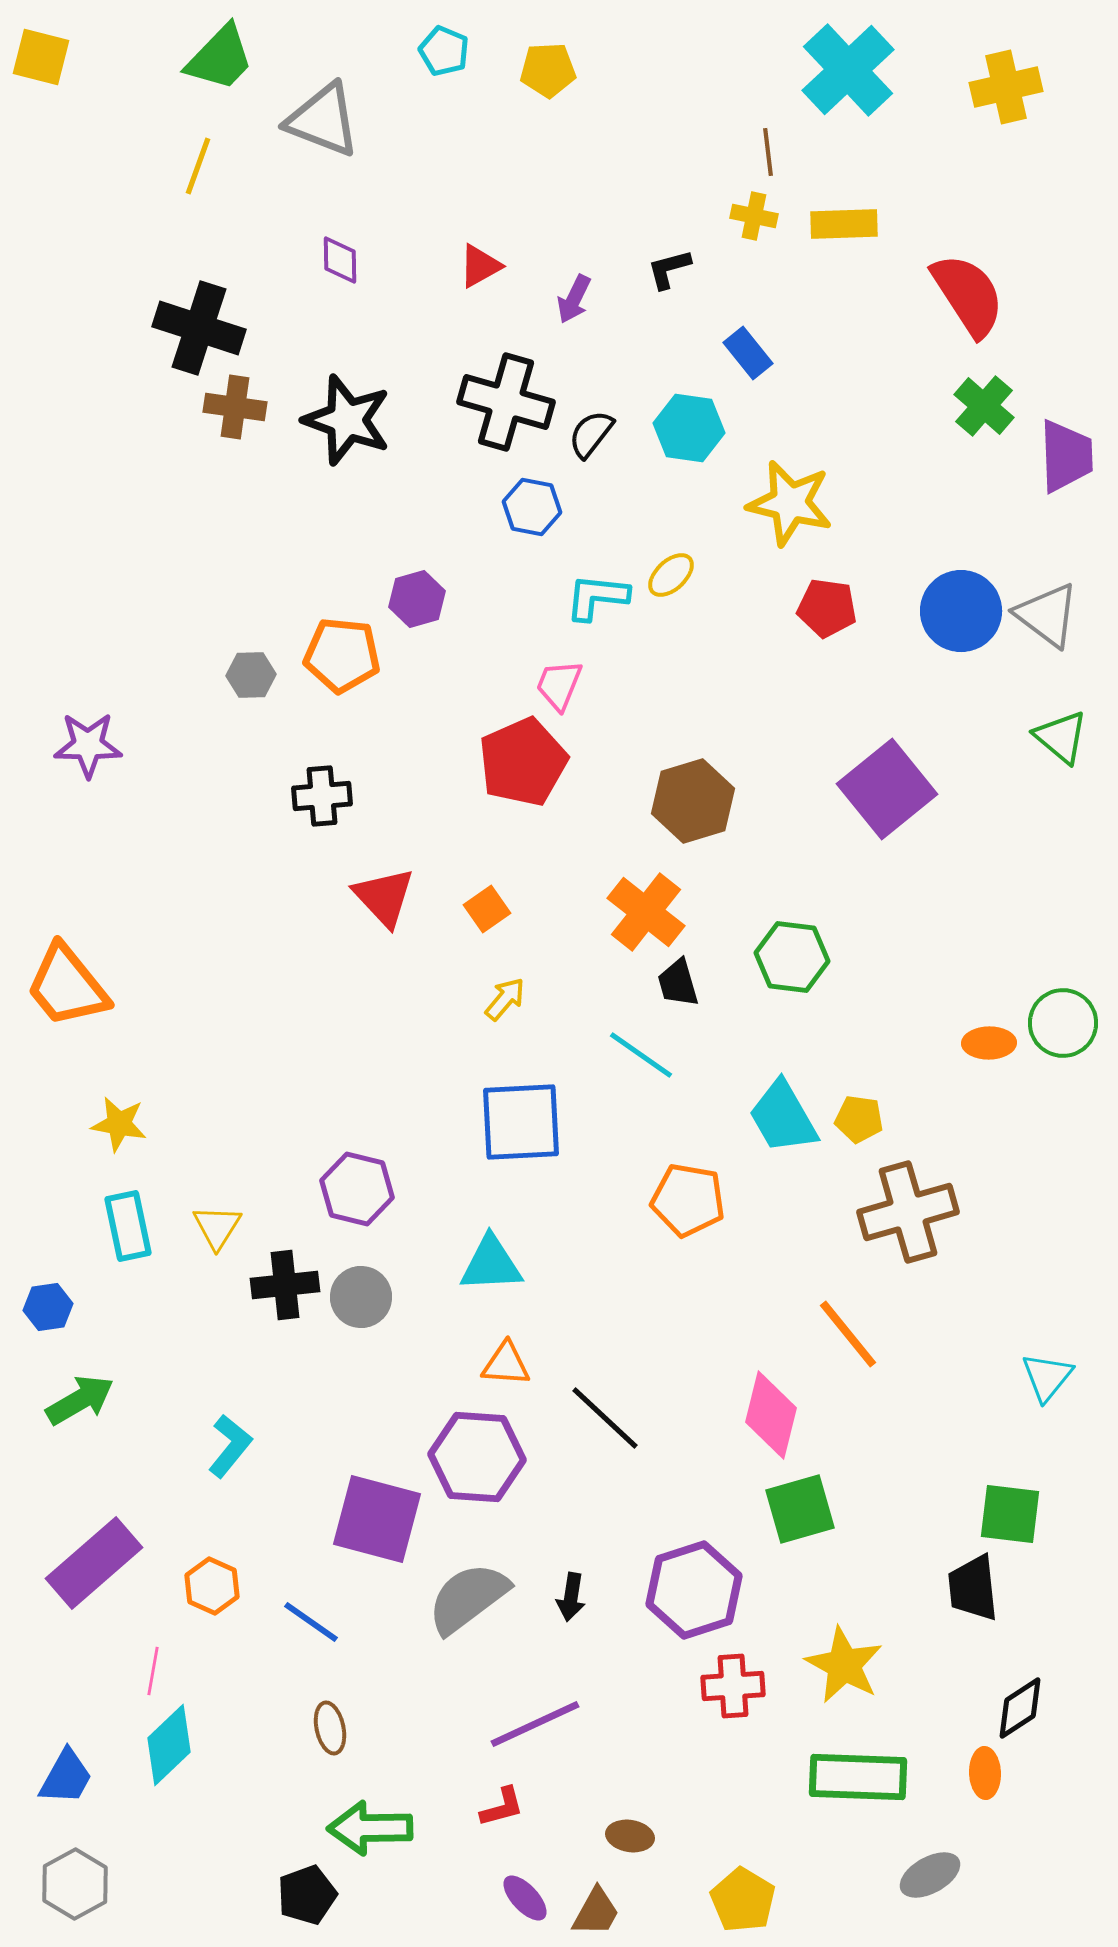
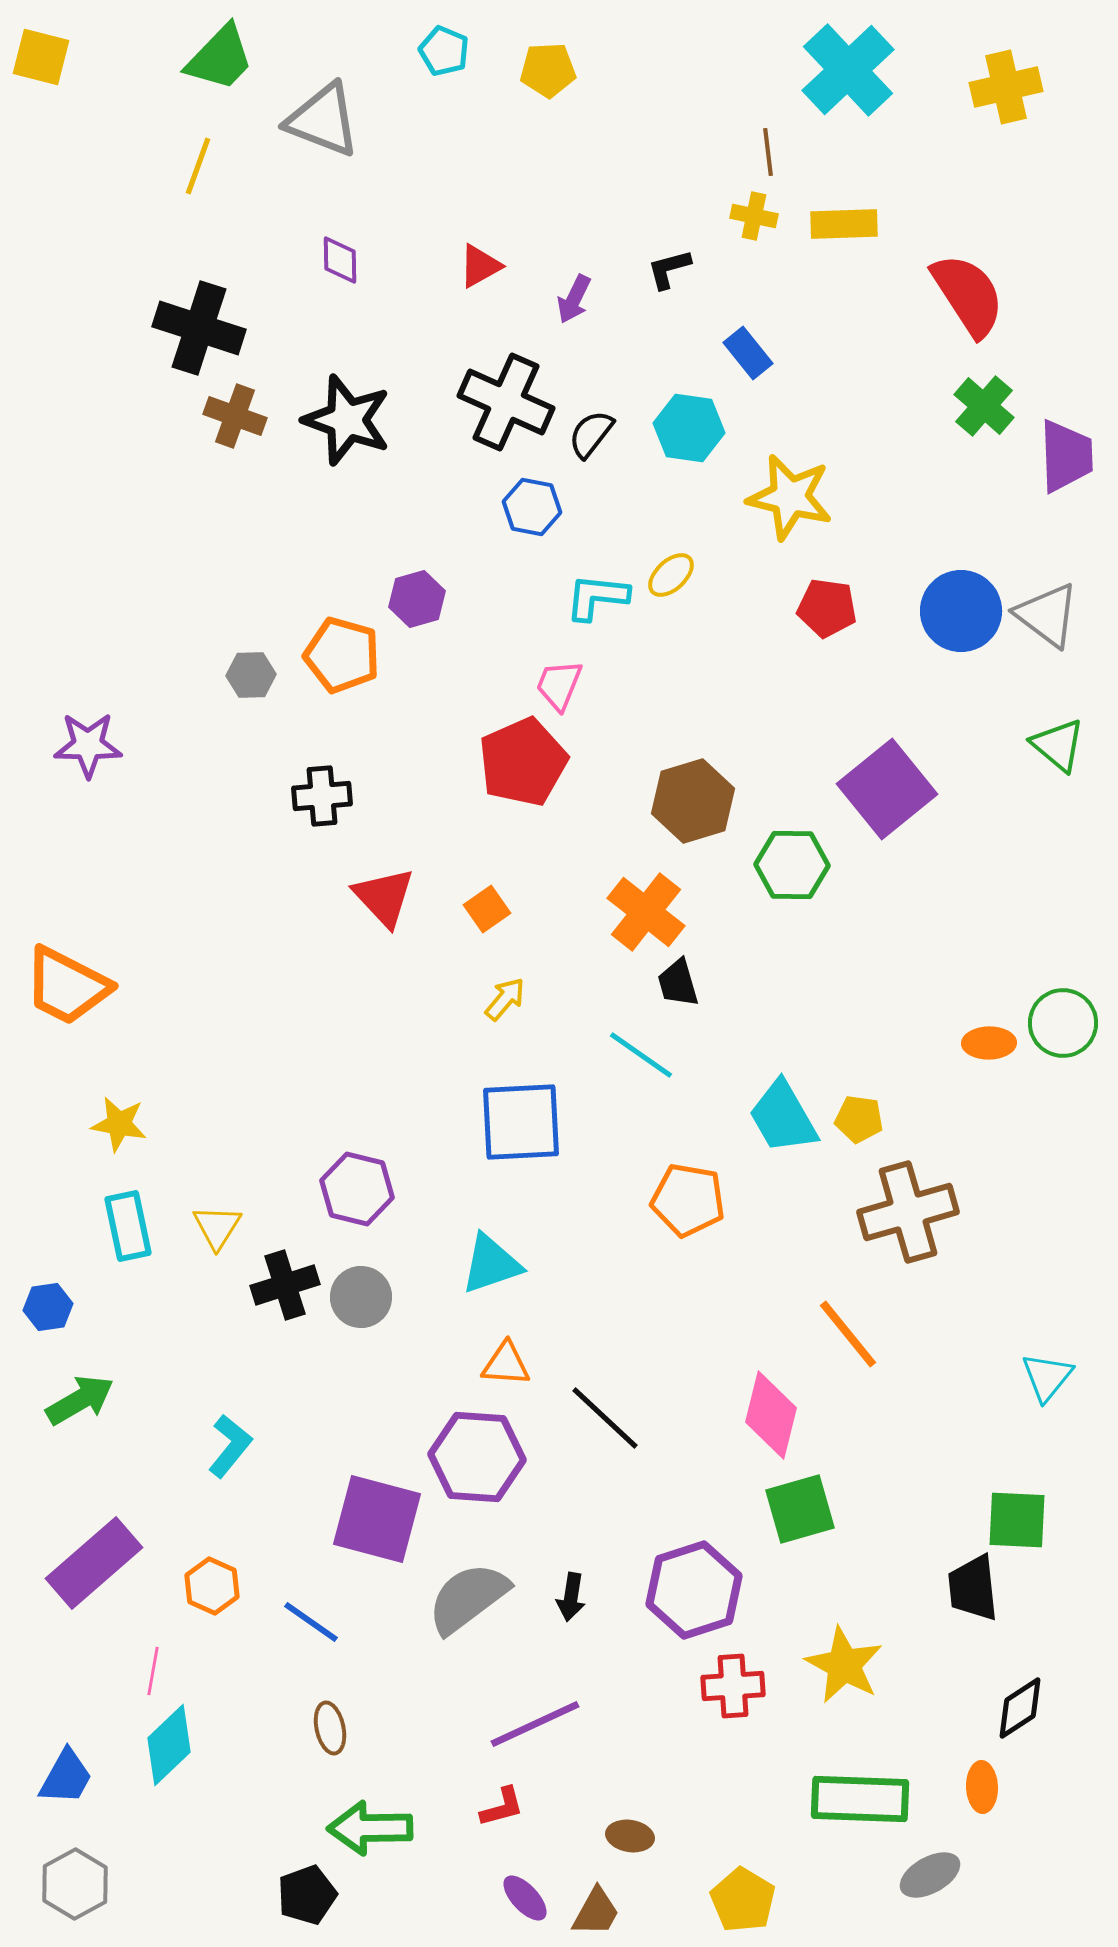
black cross at (506, 402): rotated 8 degrees clockwise
brown cross at (235, 407): moved 9 px down; rotated 12 degrees clockwise
yellow star at (790, 503): moved 6 px up
orange pentagon at (342, 655): rotated 10 degrees clockwise
green triangle at (1061, 737): moved 3 px left, 8 px down
green hexagon at (792, 957): moved 92 px up; rotated 6 degrees counterclockwise
orange trapezoid at (67, 986): rotated 24 degrees counterclockwise
cyan triangle at (491, 1264): rotated 16 degrees counterclockwise
black cross at (285, 1285): rotated 12 degrees counterclockwise
green square at (1010, 1514): moved 7 px right, 6 px down; rotated 4 degrees counterclockwise
orange ellipse at (985, 1773): moved 3 px left, 14 px down
green rectangle at (858, 1777): moved 2 px right, 22 px down
